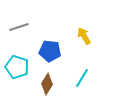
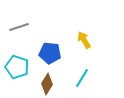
yellow arrow: moved 4 px down
blue pentagon: moved 2 px down
